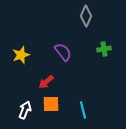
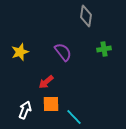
gray diamond: rotated 15 degrees counterclockwise
yellow star: moved 1 px left, 3 px up
cyan line: moved 9 px left, 7 px down; rotated 30 degrees counterclockwise
